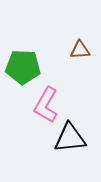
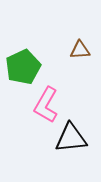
green pentagon: rotated 28 degrees counterclockwise
black triangle: moved 1 px right
